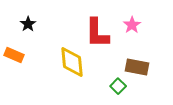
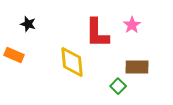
black star: rotated 21 degrees counterclockwise
brown rectangle: rotated 10 degrees counterclockwise
